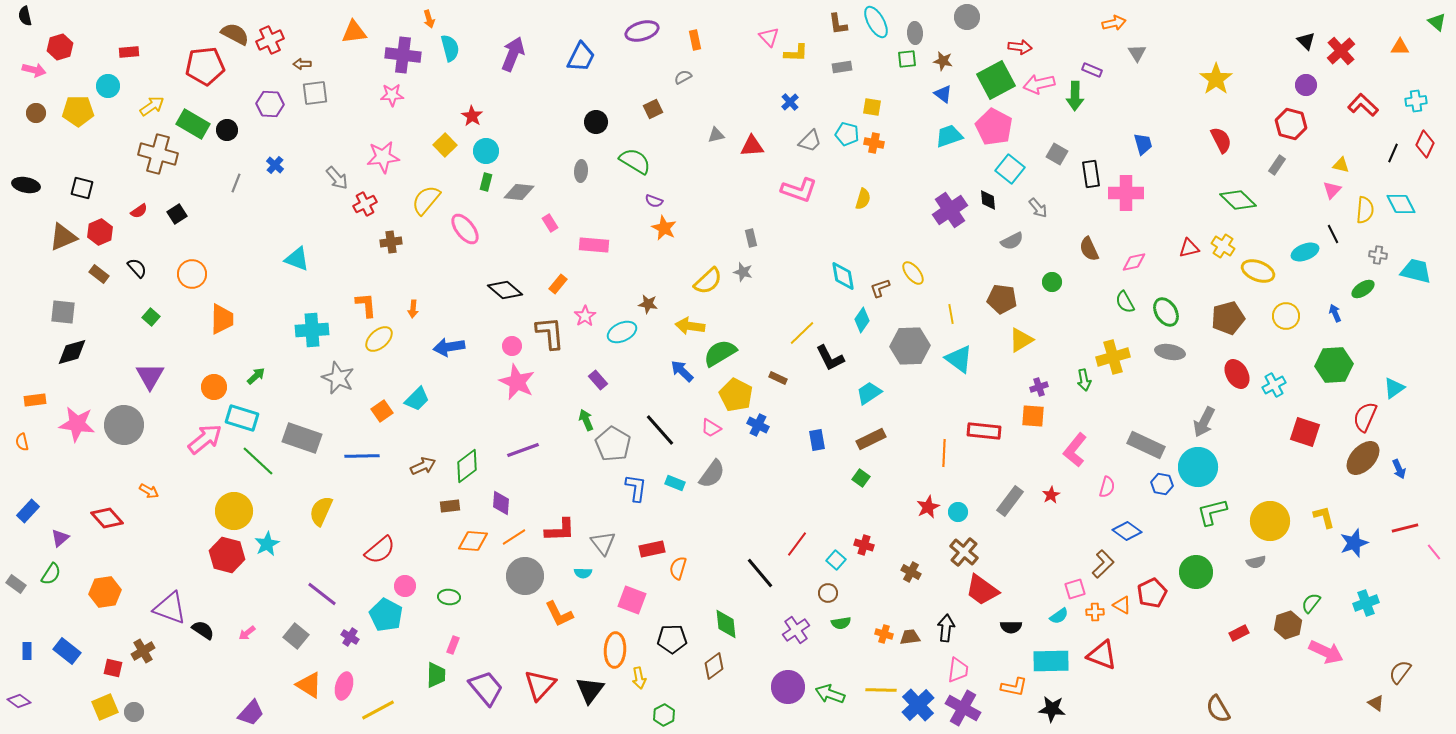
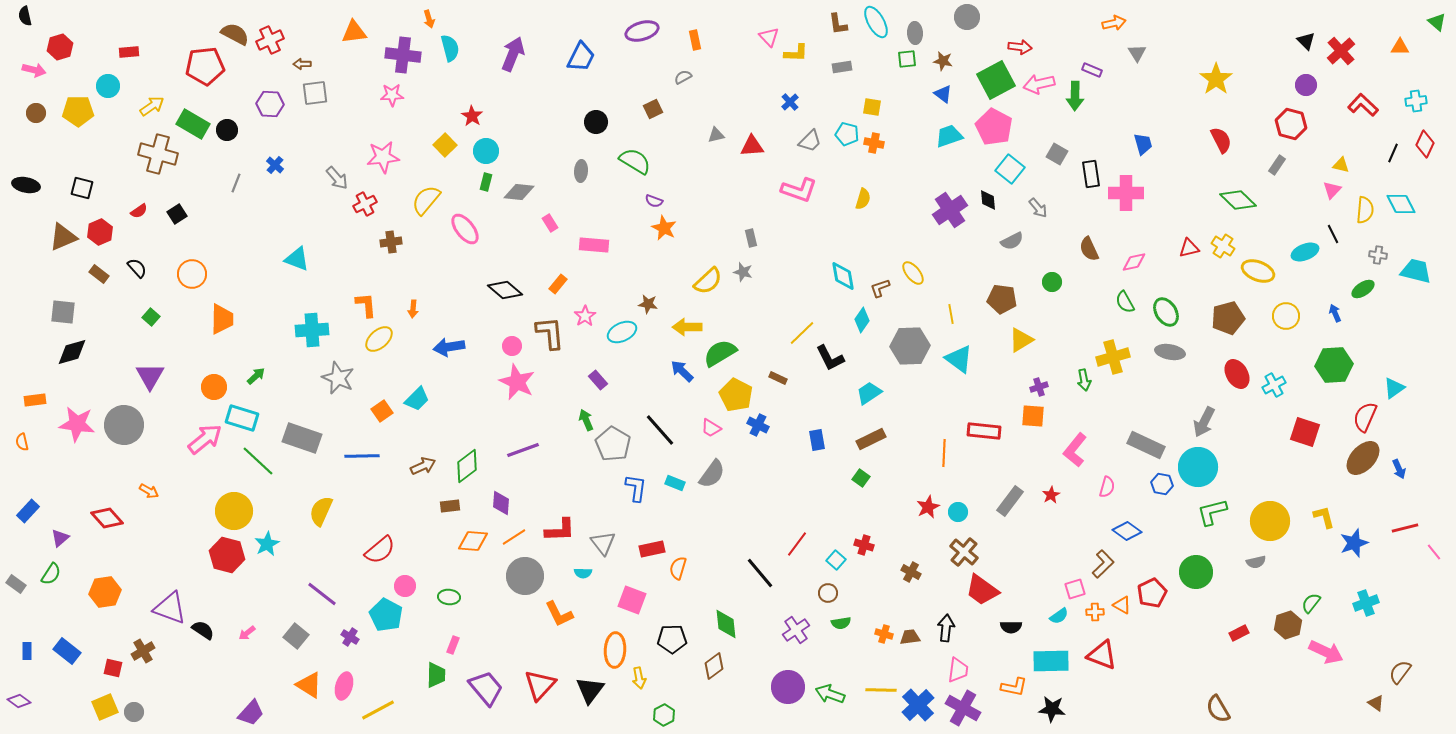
yellow arrow at (690, 326): moved 3 px left, 1 px down; rotated 8 degrees counterclockwise
